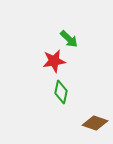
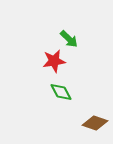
green diamond: rotated 40 degrees counterclockwise
